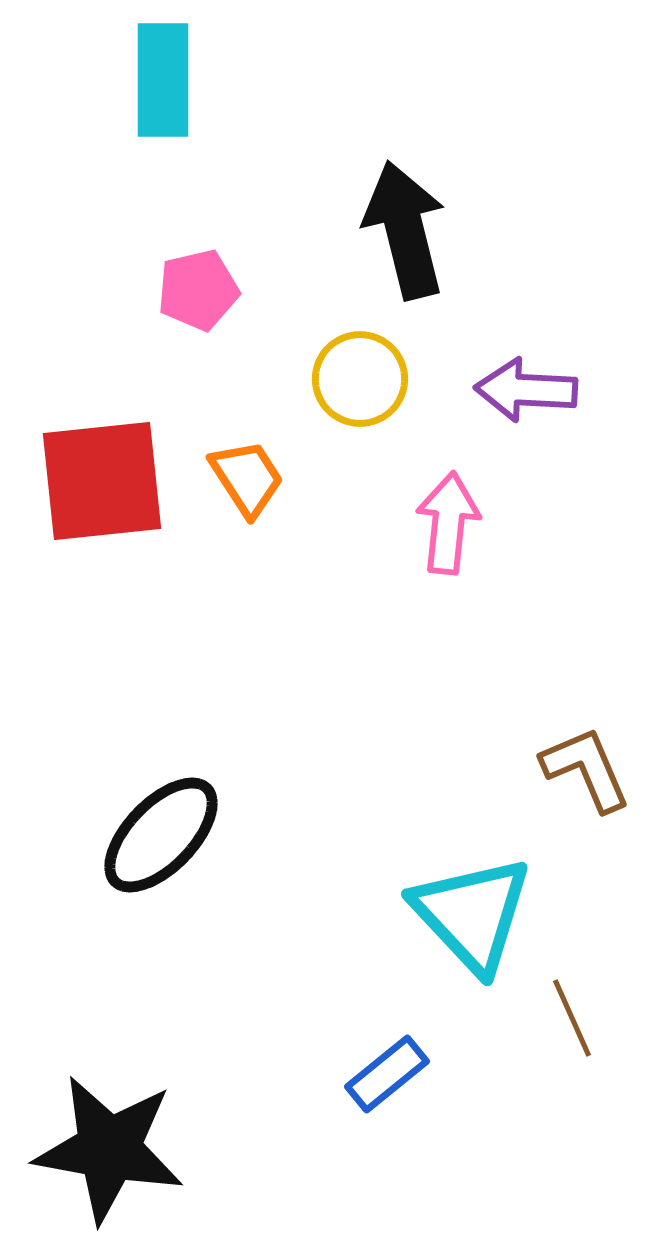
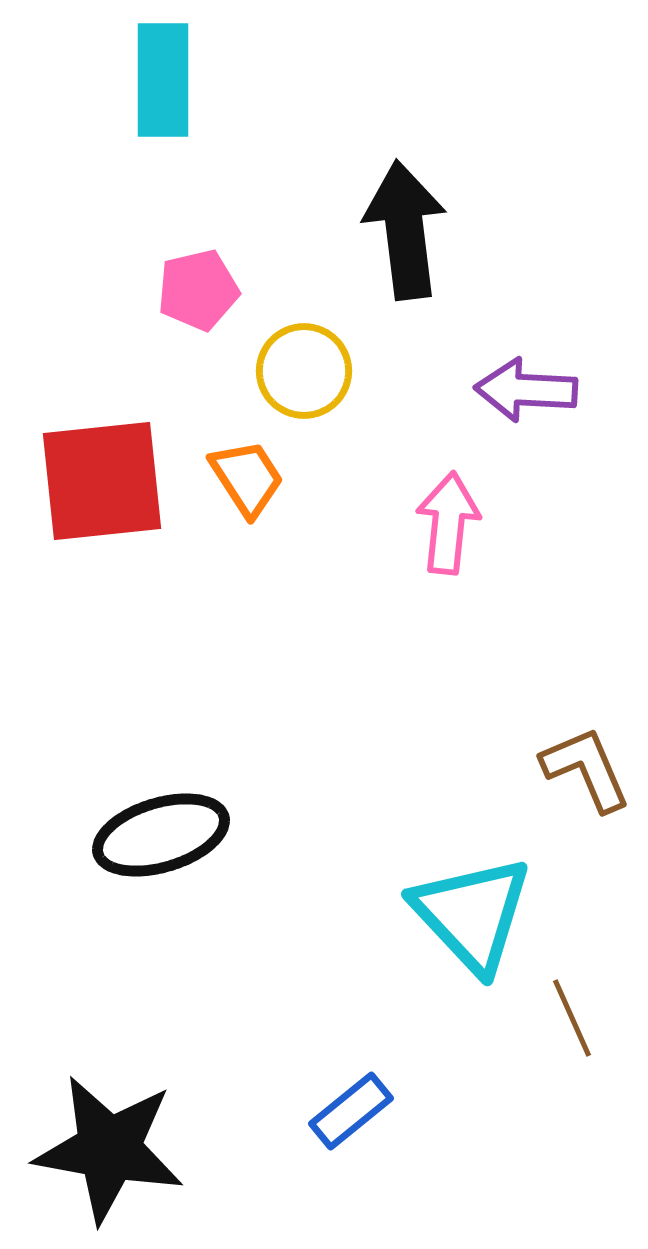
black arrow: rotated 7 degrees clockwise
yellow circle: moved 56 px left, 8 px up
black ellipse: rotated 29 degrees clockwise
blue rectangle: moved 36 px left, 37 px down
